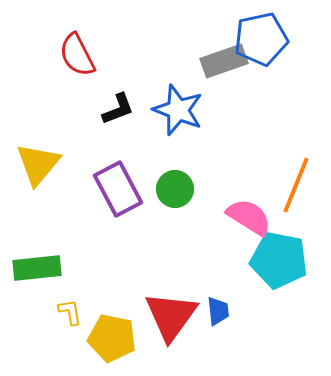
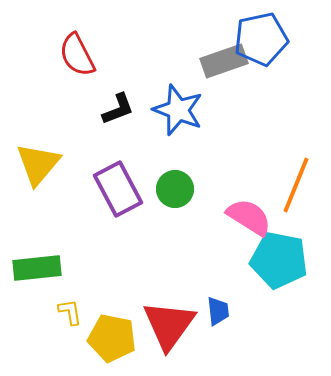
red triangle: moved 2 px left, 9 px down
